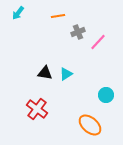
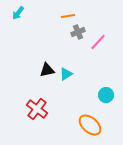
orange line: moved 10 px right
black triangle: moved 2 px right, 3 px up; rotated 21 degrees counterclockwise
